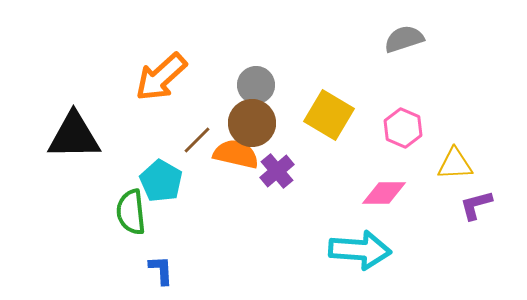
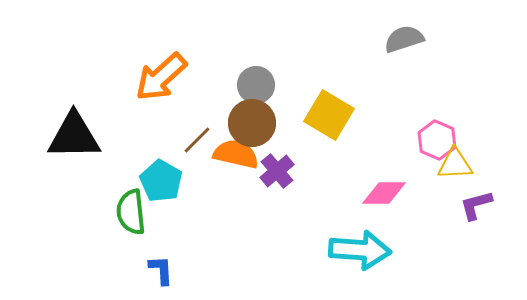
pink hexagon: moved 34 px right, 12 px down
